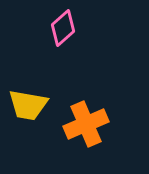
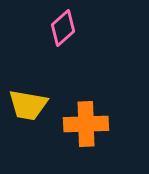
orange cross: rotated 21 degrees clockwise
